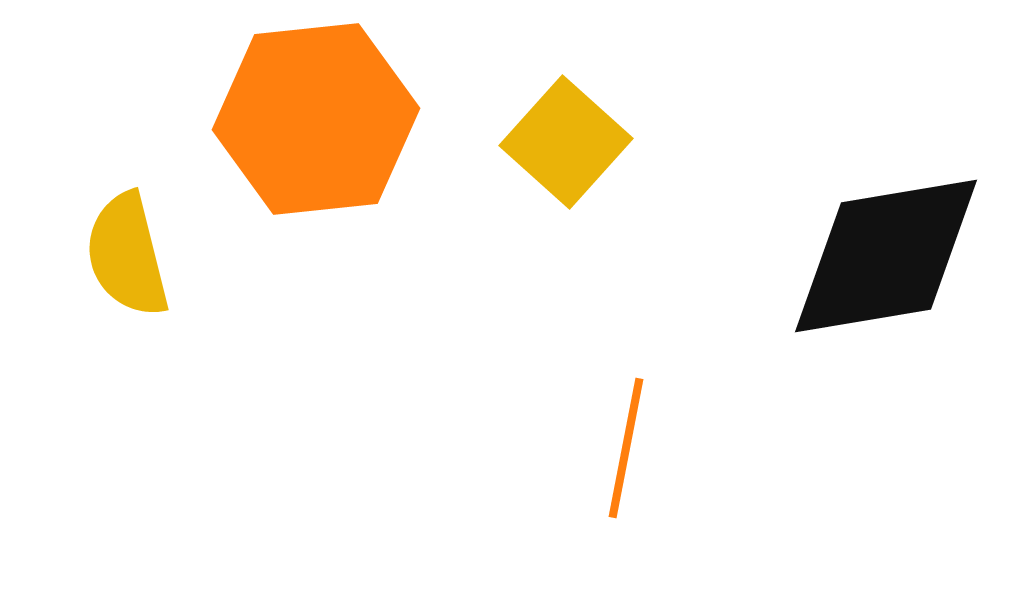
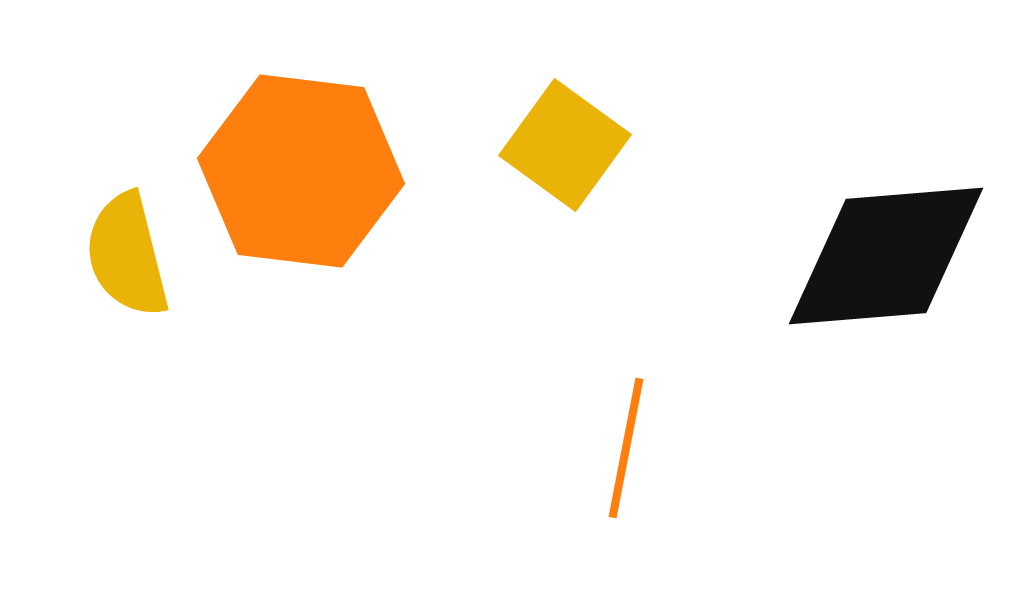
orange hexagon: moved 15 px left, 52 px down; rotated 13 degrees clockwise
yellow square: moved 1 px left, 3 px down; rotated 6 degrees counterclockwise
black diamond: rotated 5 degrees clockwise
